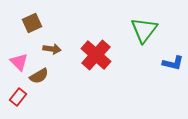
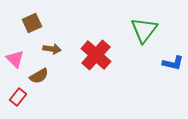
pink triangle: moved 4 px left, 3 px up
